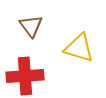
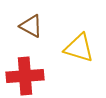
brown triangle: rotated 25 degrees counterclockwise
